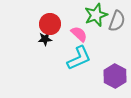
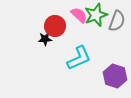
red circle: moved 5 px right, 2 px down
pink semicircle: moved 19 px up
purple hexagon: rotated 10 degrees counterclockwise
